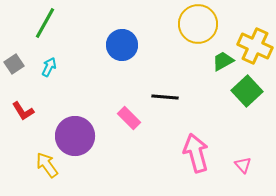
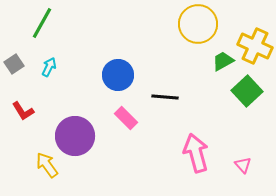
green line: moved 3 px left
blue circle: moved 4 px left, 30 px down
pink rectangle: moved 3 px left
